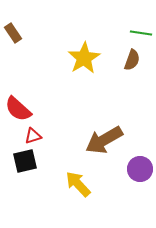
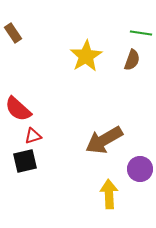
yellow star: moved 2 px right, 2 px up
yellow arrow: moved 31 px right, 10 px down; rotated 40 degrees clockwise
